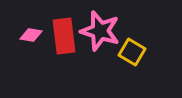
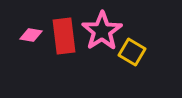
pink star: moved 2 px right; rotated 21 degrees clockwise
